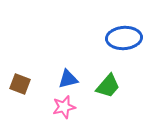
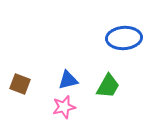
blue triangle: moved 1 px down
green trapezoid: rotated 12 degrees counterclockwise
